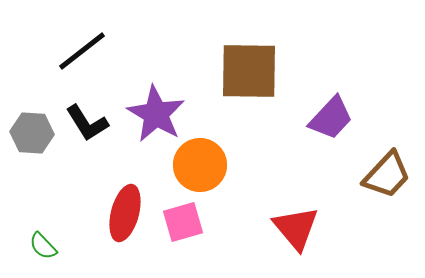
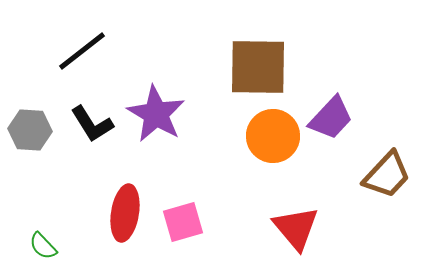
brown square: moved 9 px right, 4 px up
black L-shape: moved 5 px right, 1 px down
gray hexagon: moved 2 px left, 3 px up
orange circle: moved 73 px right, 29 px up
red ellipse: rotated 6 degrees counterclockwise
